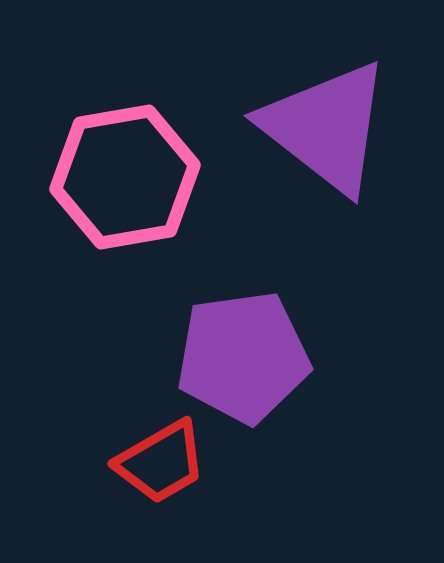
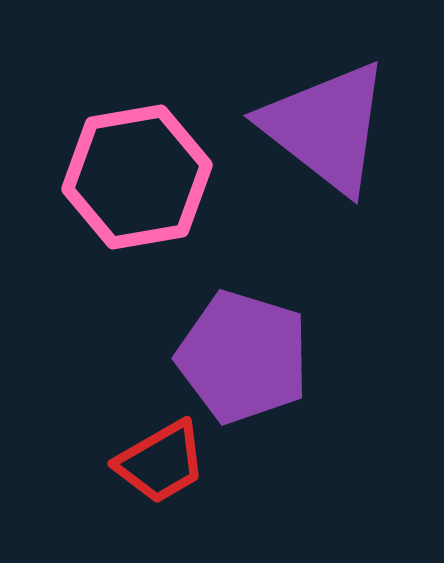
pink hexagon: moved 12 px right
purple pentagon: rotated 25 degrees clockwise
